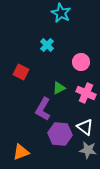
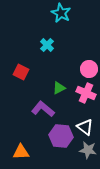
pink circle: moved 8 px right, 7 px down
purple L-shape: rotated 100 degrees clockwise
purple hexagon: moved 1 px right, 2 px down
orange triangle: rotated 18 degrees clockwise
